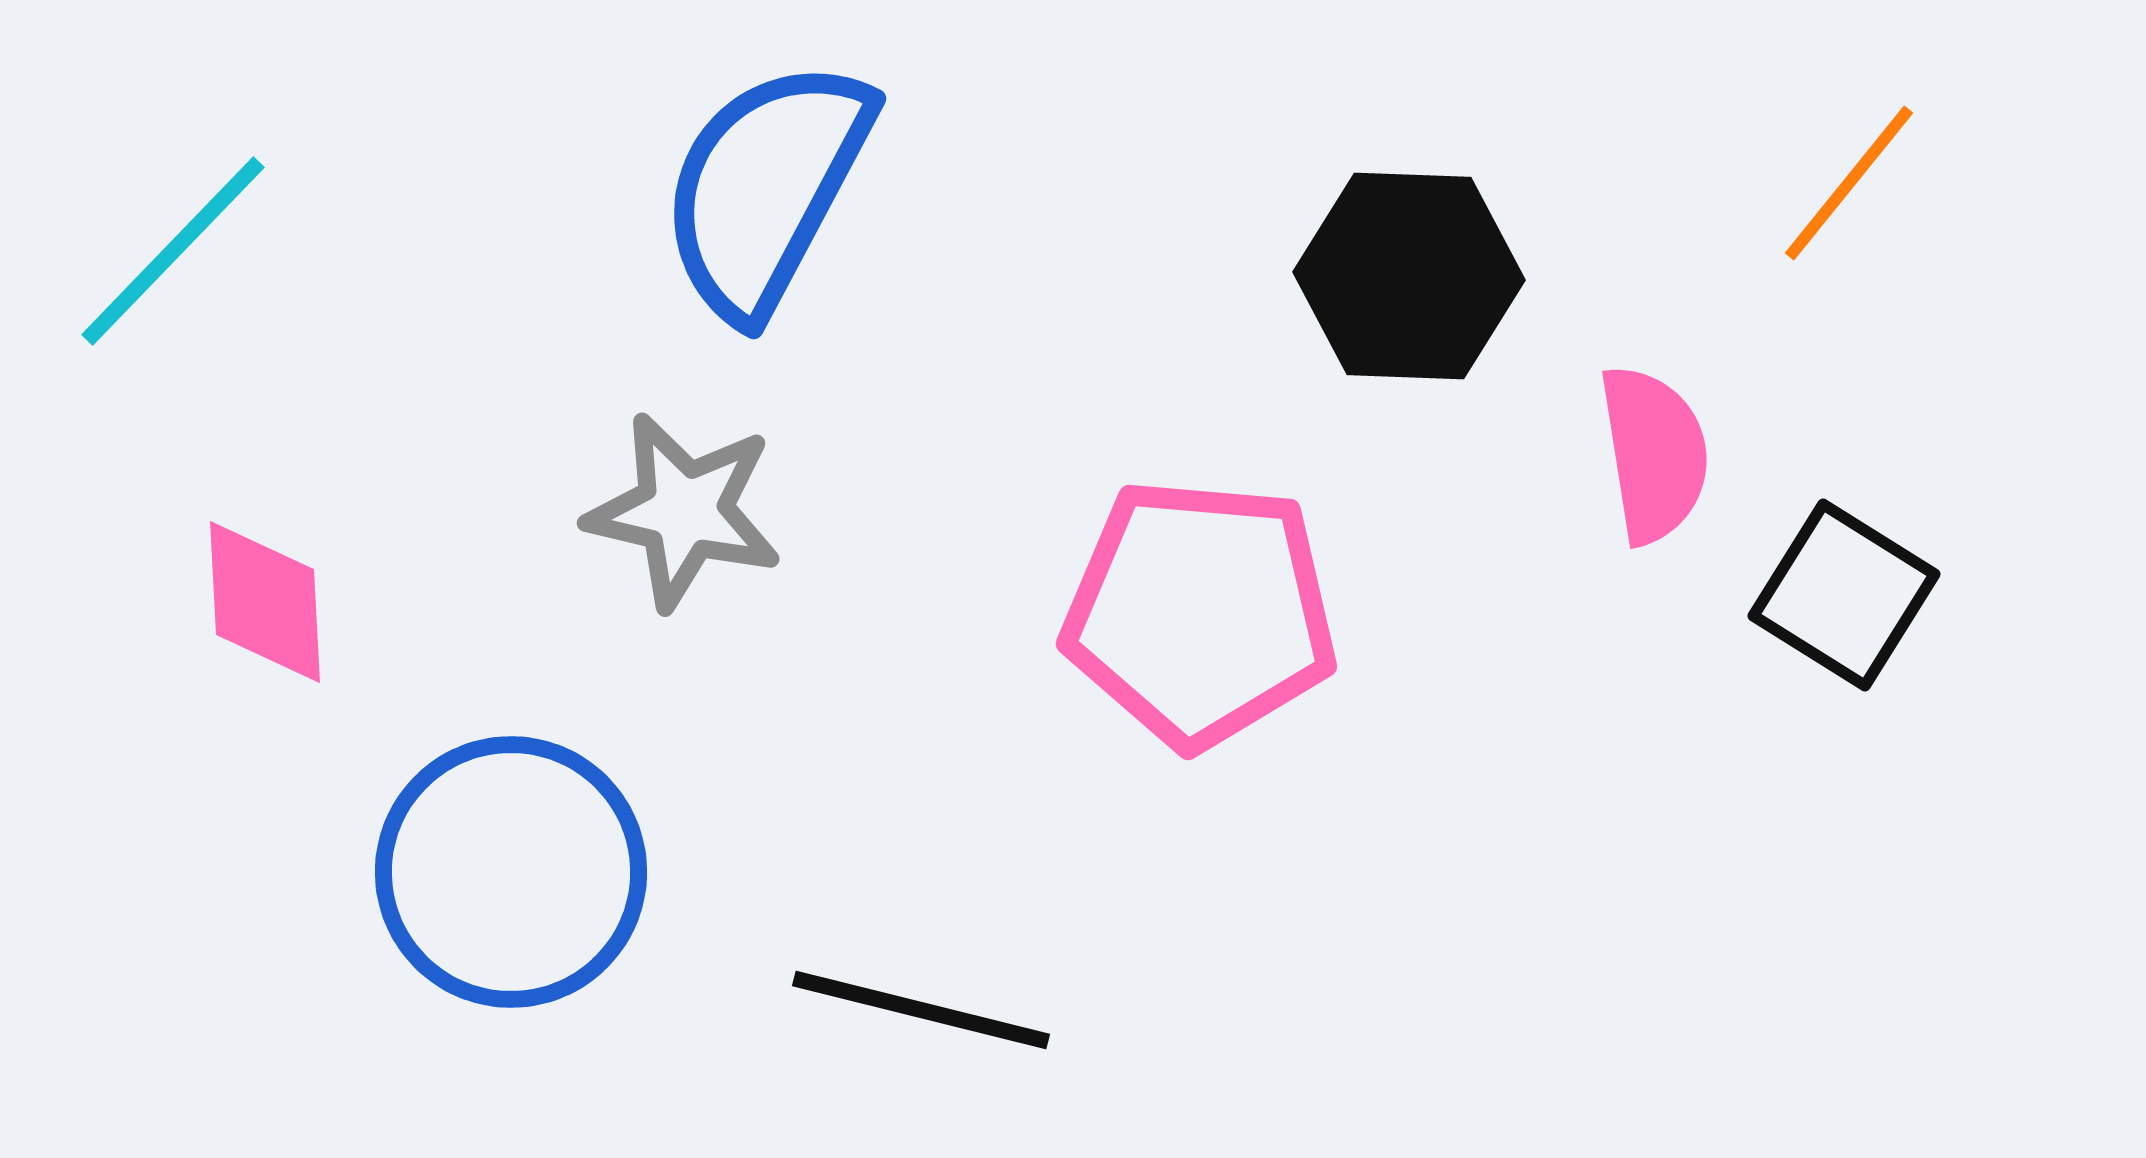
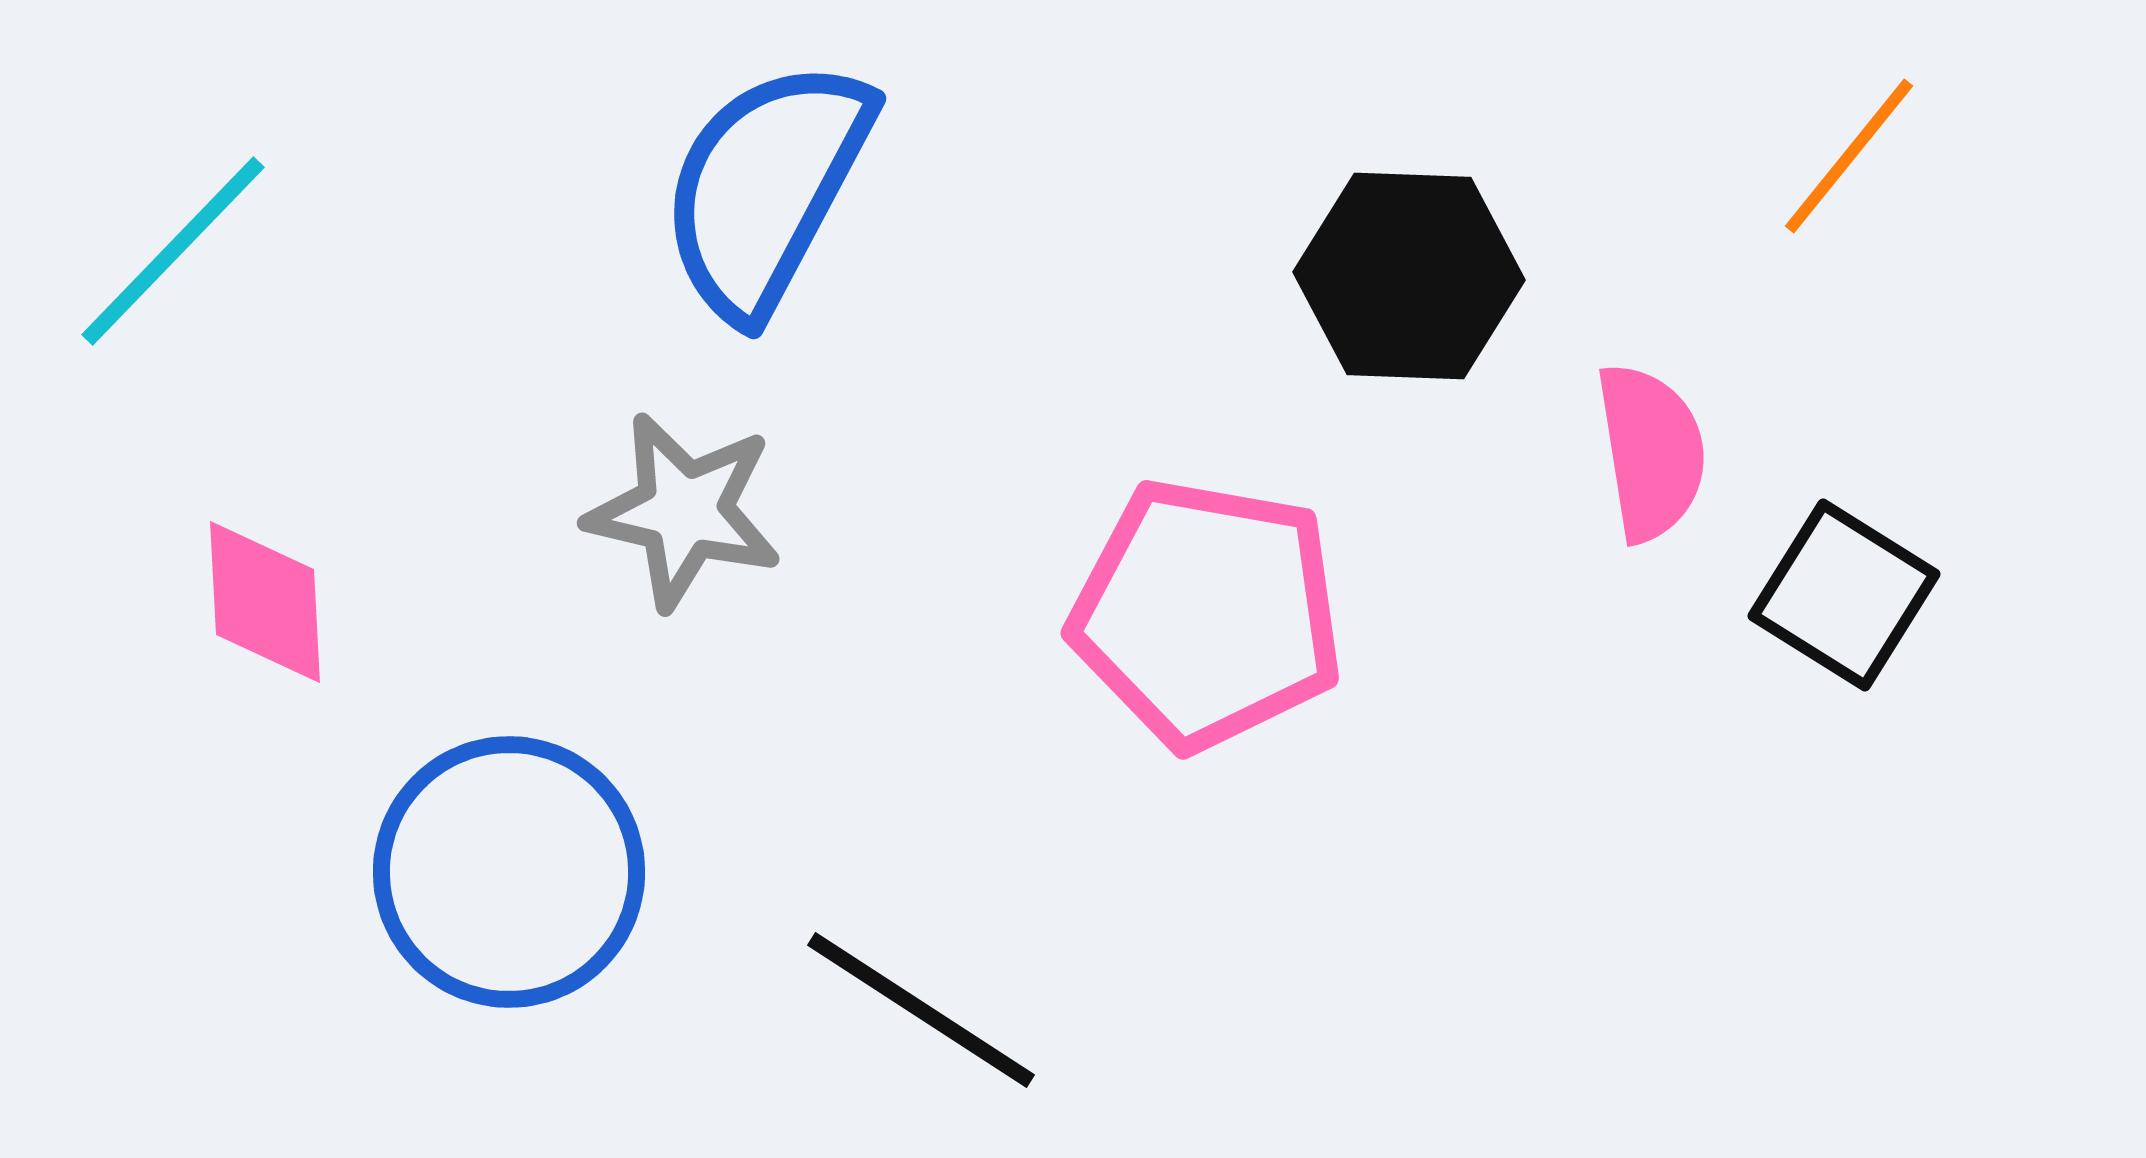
orange line: moved 27 px up
pink semicircle: moved 3 px left, 2 px up
pink pentagon: moved 7 px right, 1 px down; rotated 5 degrees clockwise
blue circle: moved 2 px left
black line: rotated 19 degrees clockwise
